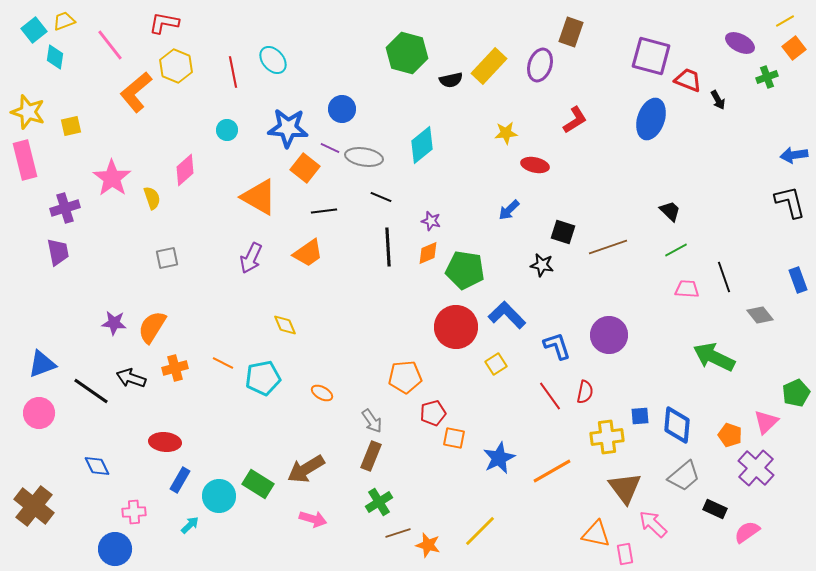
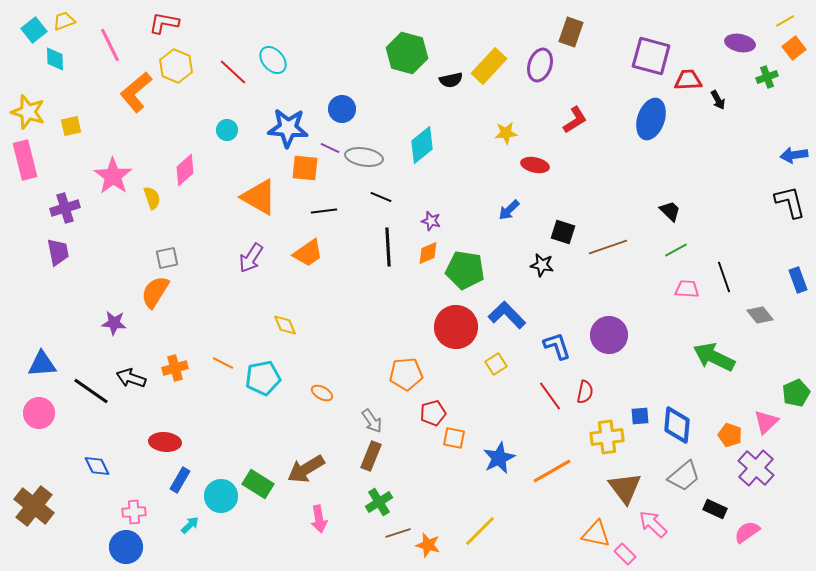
purple ellipse at (740, 43): rotated 16 degrees counterclockwise
pink line at (110, 45): rotated 12 degrees clockwise
cyan diamond at (55, 57): moved 2 px down; rotated 10 degrees counterclockwise
red line at (233, 72): rotated 36 degrees counterclockwise
red trapezoid at (688, 80): rotated 24 degrees counterclockwise
orange square at (305, 168): rotated 32 degrees counterclockwise
pink star at (112, 178): moved 1 px right, 2 px up
purple arrow at (251, 258): rotated 8 degrees clockwise
orange semicircle at (152, 327): moved 3 px right, 35 px up
blue triangle at (42, 364): rotated 16 degrees clockwise
orange pentagon at (405, 377): moved 1 px right, 3 px up
cyan circle at (219, 496): moved 2 px right
pink arrow at (313, 519): moved 6 px right; rotated 64 degrees clockwise
blue circle at (115, 549): moved 11 px right, 2 px up
pink rectangle at (625, 554): rotated 35 degrees counterclockwise
